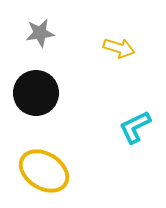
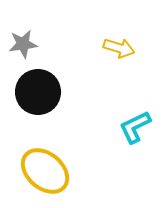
gray star: moved 17 px left, 11 px down
black circle: moved 2 px right, 1 px up
yellow ellipse: moved 1 px right; rotated 9 degrees clockwise
